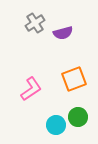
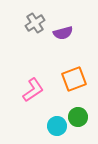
pink L-shape: moved 2 px right, 1 px down
cyan circle: moved 1 px right, 1 px down
